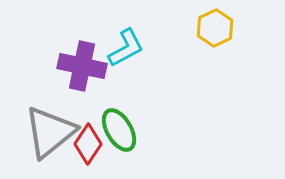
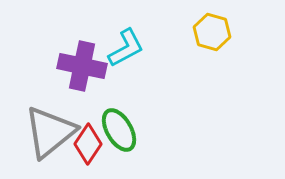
yellow hexagon: moved 3 px left, 4 px down; rotated 18 degrees counterclockwise
